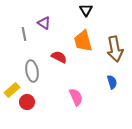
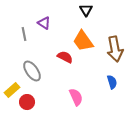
orange trapezoid: rotated 20 degrees counterclockwise
red semicircle: moved 6 px right
gray ellipse: rotated 25 degrees counterclockwise
